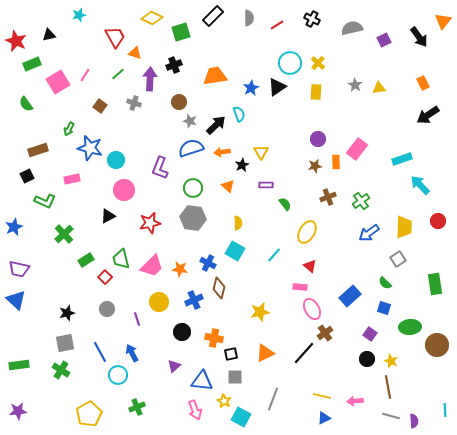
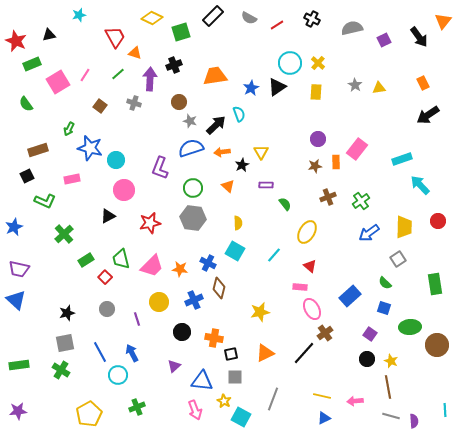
gray semicircle at (249, 18): rotated 119 degrees clockwise
